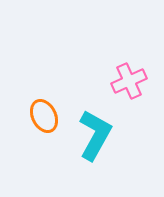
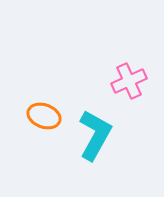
orange ellipse: rotated 44 degrees counterclockwise
